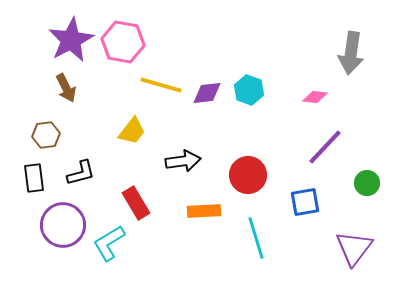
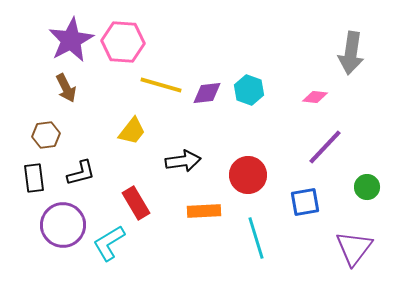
pink hexagon: rotated 6 degrees counterclockwise
green circle: moved 4 px down
